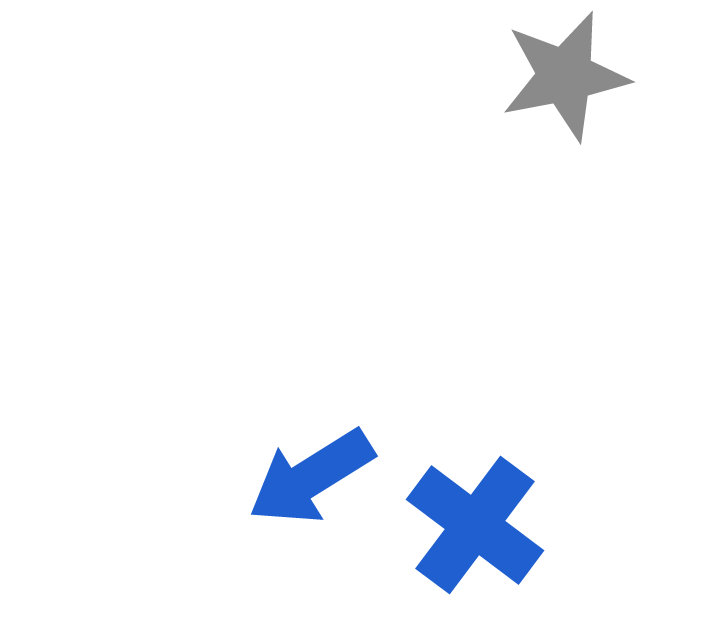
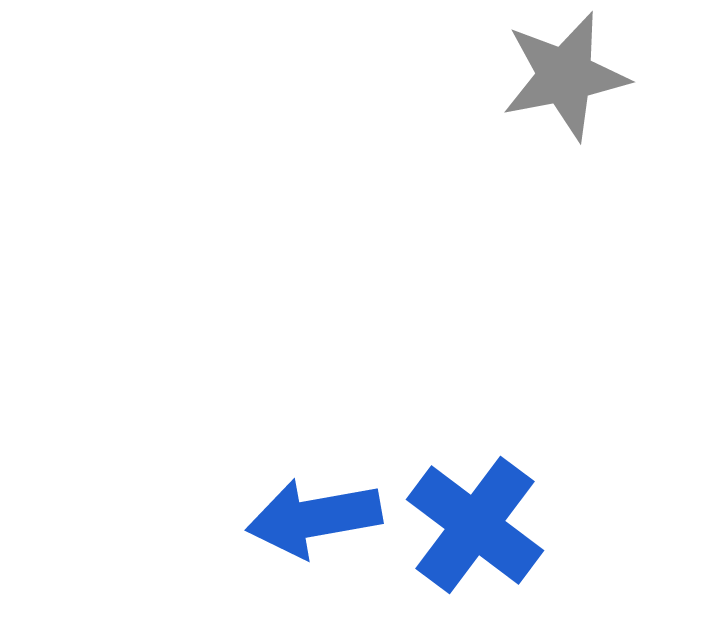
blue arrow: moved 3 px right, 41 px down; rotated 22 degrees clockwise
